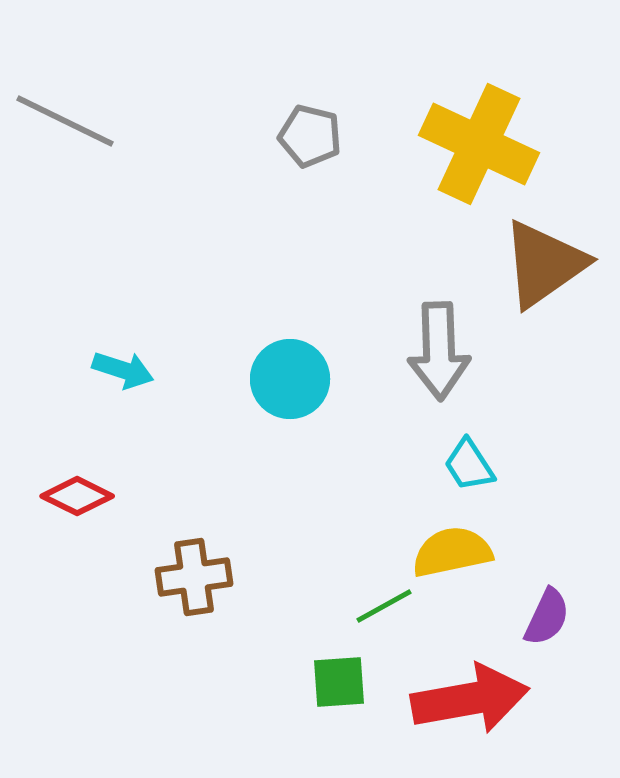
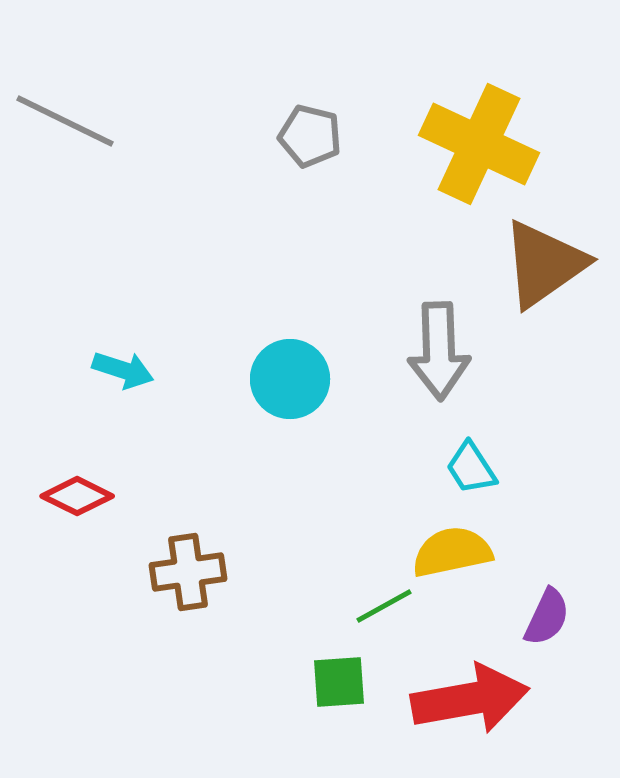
cyan trapezoid: moved 2 px right, 3 px down
brown cross: moved 6 px left, 5 px up
